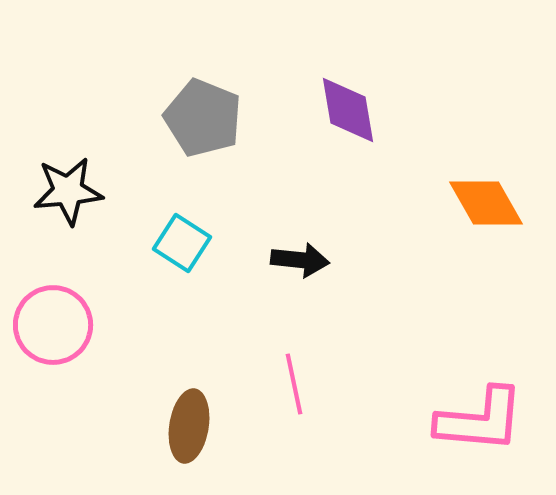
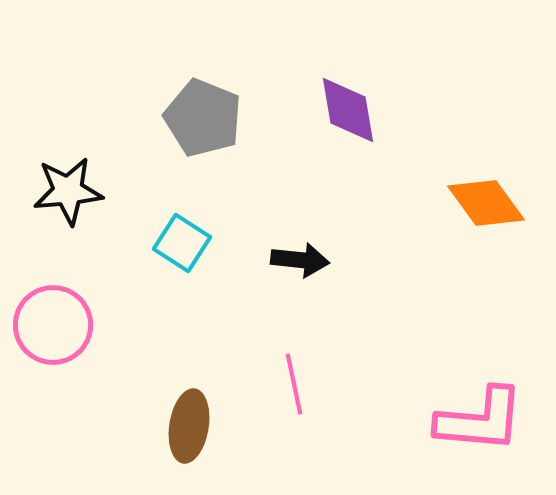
orange diamond: rotated 6 degrees counterclockwise
